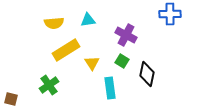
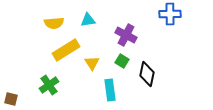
cyan rectangle: moved 2 px down
